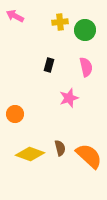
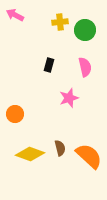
pink arrow: moved 1 px up
pink semicircle: moved 1 px left
